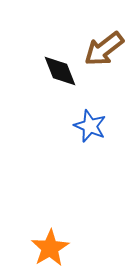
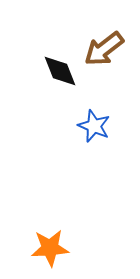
blue star: moved 4 px right
orange star: rotated 27 degrees clockwise
